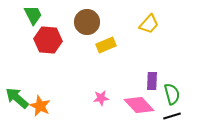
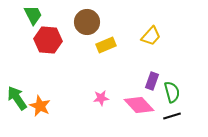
yellow trapezoid: moved 2 px right, 12 px down
purple rectangle: rotated 18 degrees clockwise
green semicircle: moved 2 px up
green arrow: rotated 15 degrees clockwise
